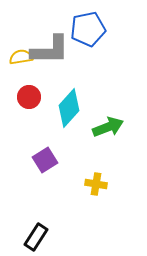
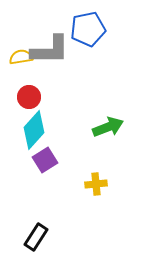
cyan diamond: moved 35 px left, 22 px down
yellow cross: rotated 15 degrees counterclockwise
